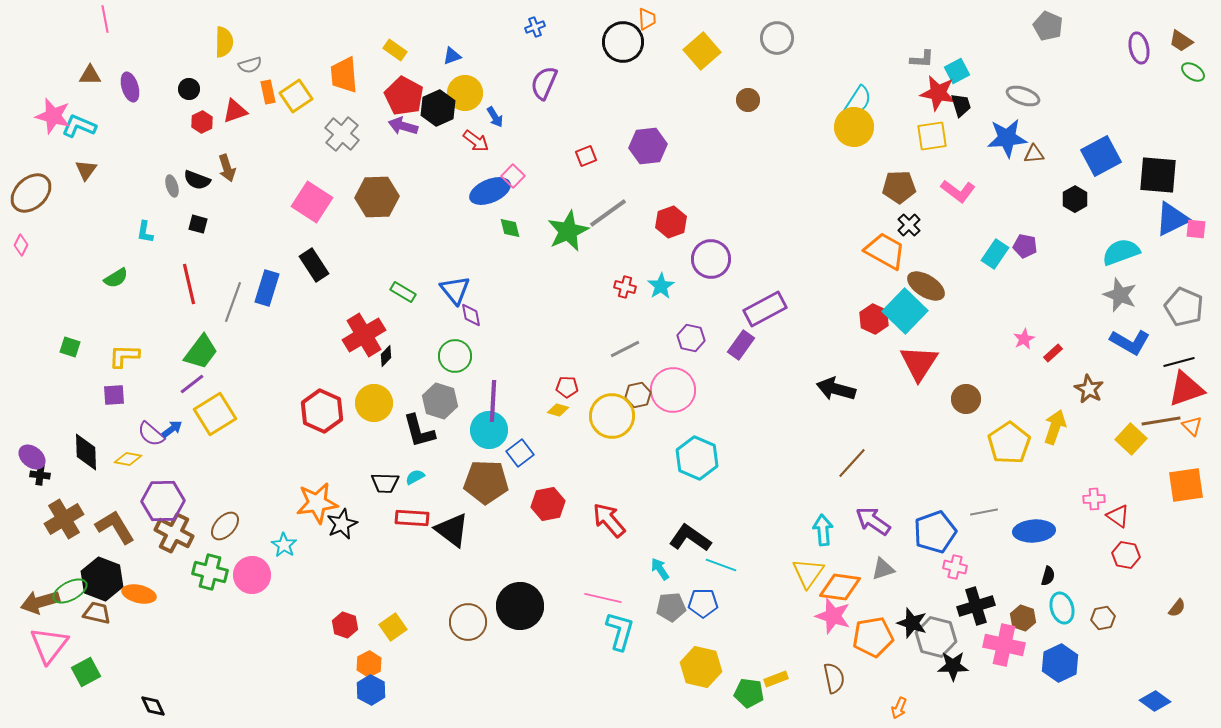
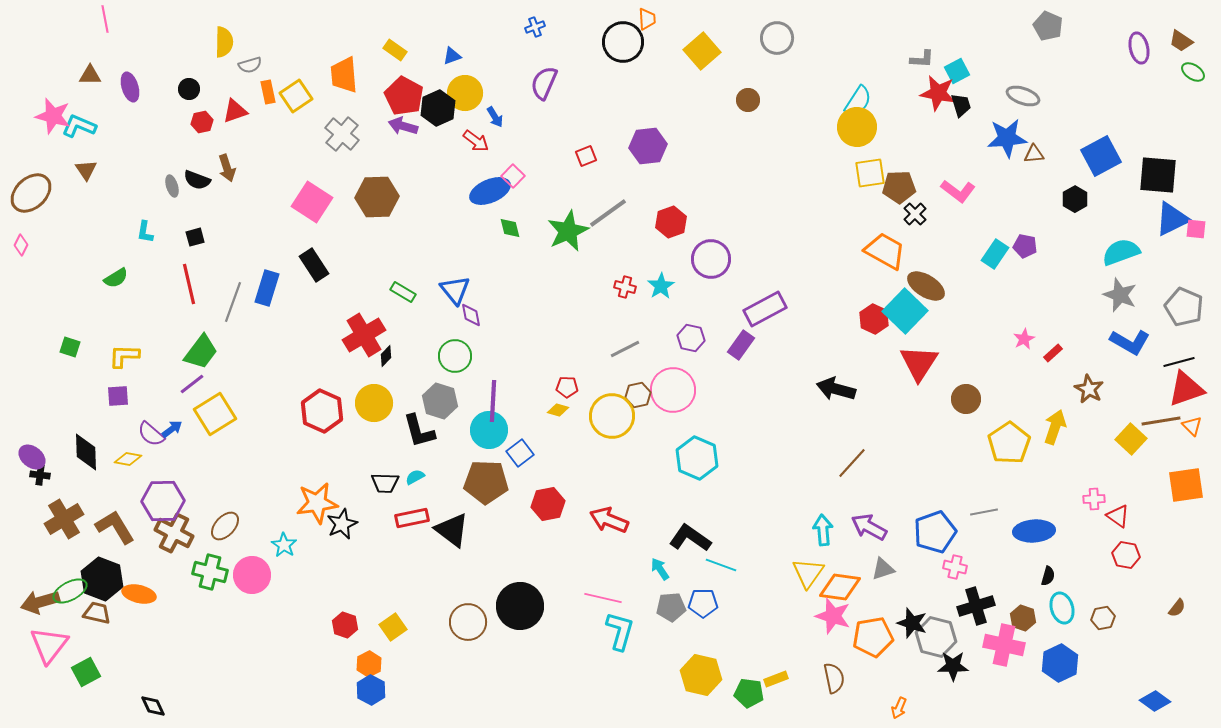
red hexagon at (202, 122): rotated 15 degrees clockwise
yellow circle at (854, 127): moved 3 px right
yellow square at (932, 136): moved 62 px left, 37 px down
brown triangle at (86, 170): rotated 10 degrees counterclockwise
black square at (198, 224): moved 3 px left, 13 px down; rotated 30 degrees counterclockwise
black cross at (909, 225): moved 6 px right, 11 px up
purple square at (114, 395): moved 4 px right, 1 px down
red rectangle at (412, 518): rotated 16 degrees counterclockwise
red arrow at (609, 520): rotated 27 degrees counterclockwise
purple arrow at (873, 521): moved 4 px left, 6 px down; rotated 6 degrees counterclockwise
yellow hexagon at (701, 667): moved 8 px down
